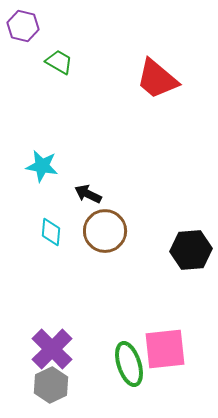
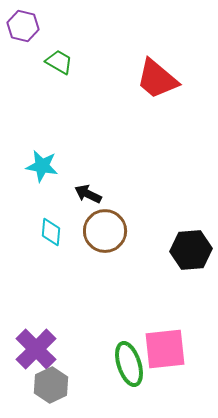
purple cross: moved 16 px left
